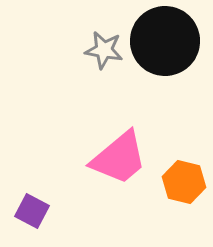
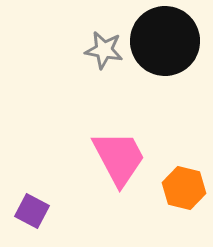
pink trapezoid: rotated 78 degrees counterclockwise
orange hexagon: moved 6 px down
